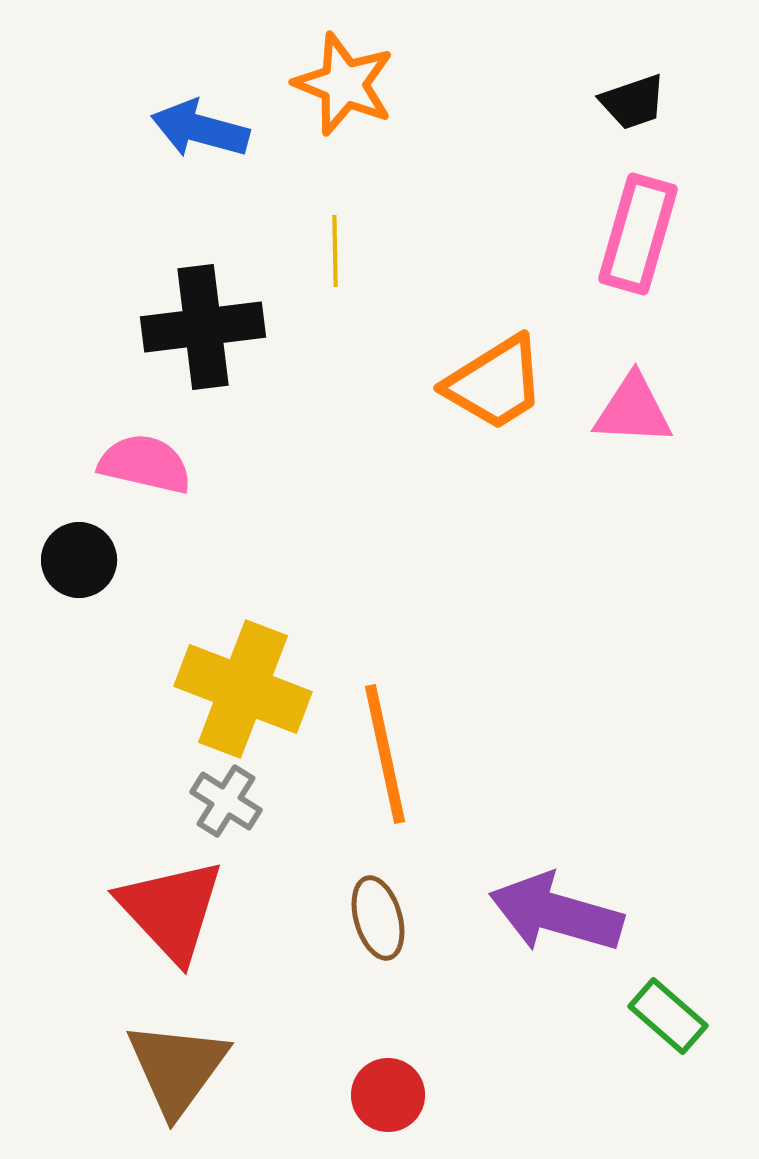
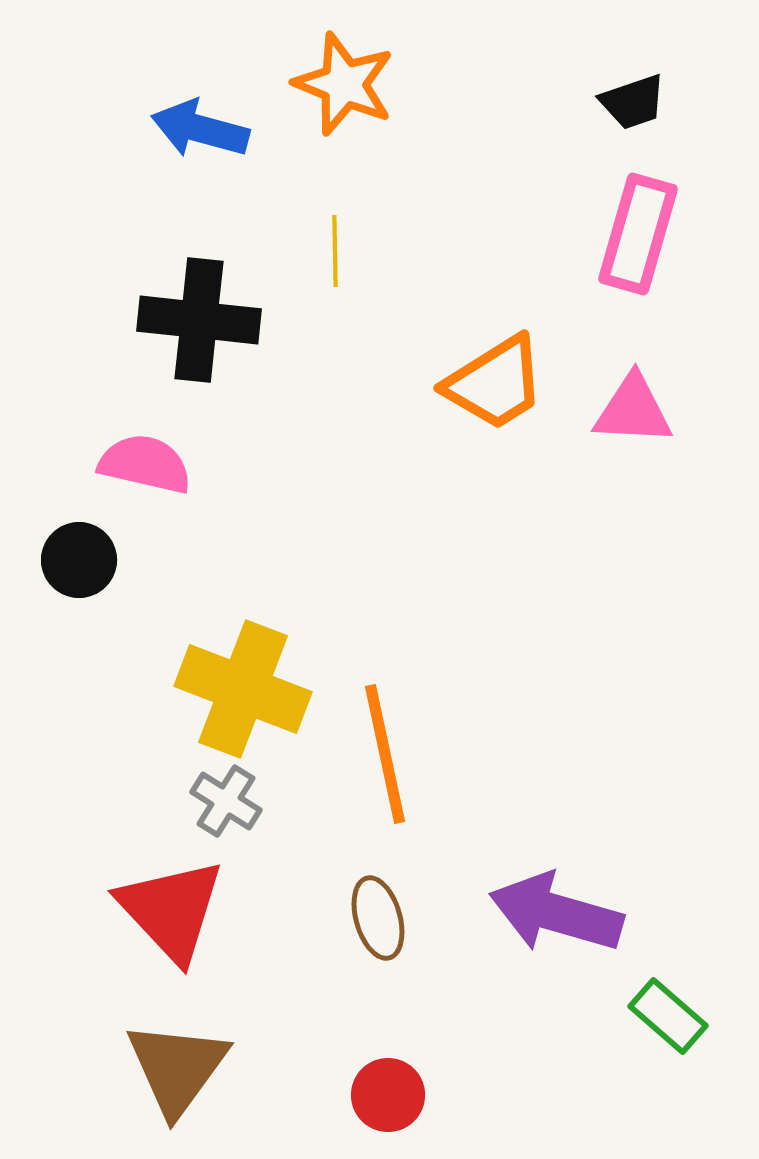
black cross: moved 4 px left, 7 px up; rotated 13 degrees clockwise
